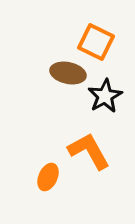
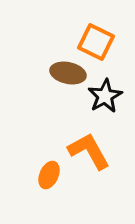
orange ellipse: moved 1 px right, 2 px up
